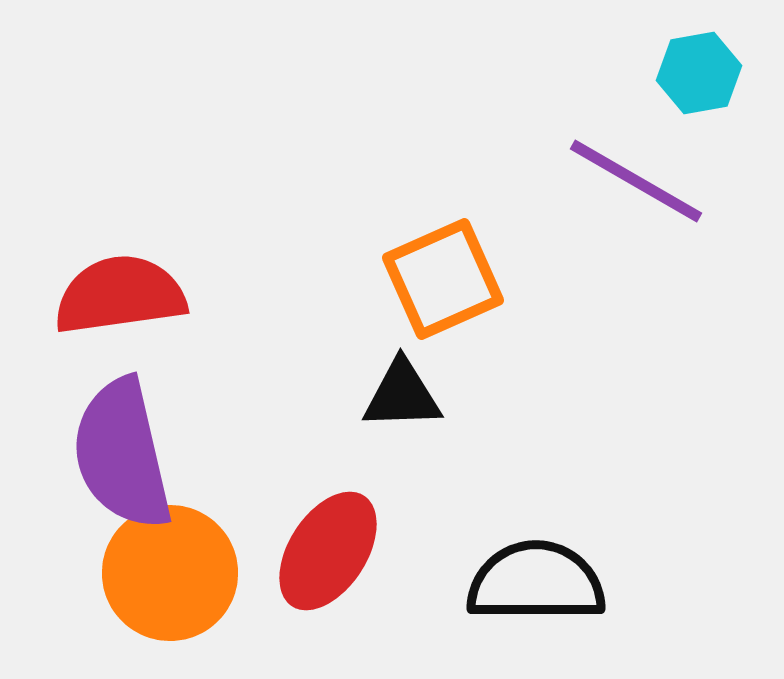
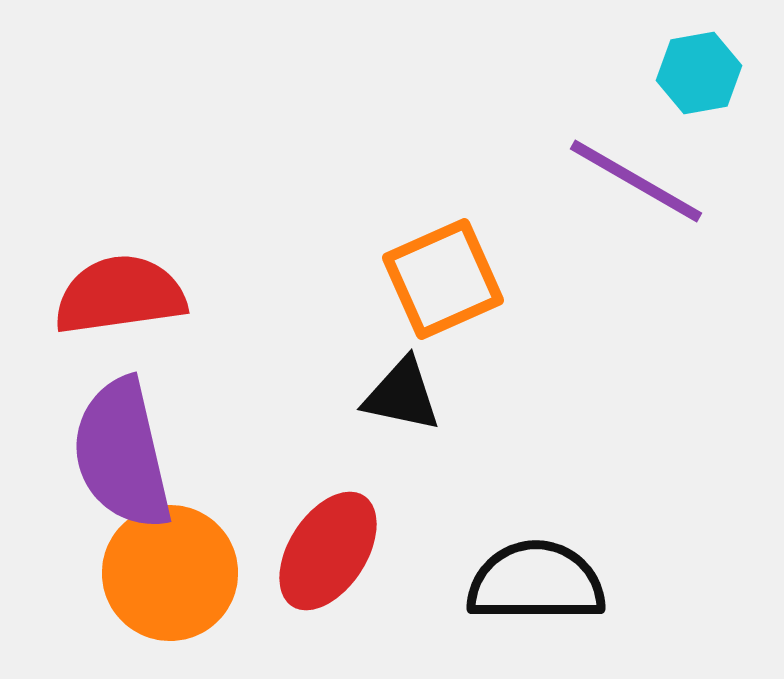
black triangle: rotated 14 degrees clockwise
